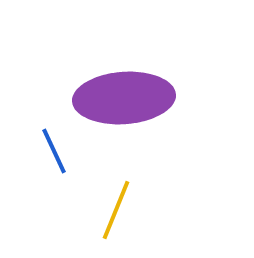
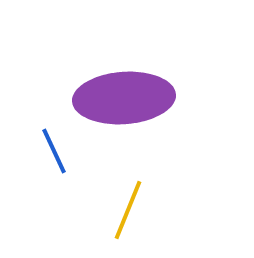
yellow line: moved 12 px right
